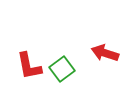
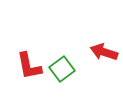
red arrow: moved 1 px left, 1 px up
